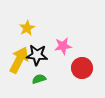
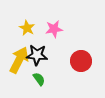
yellow star: rotated 14 degrees counterclockwise
pink star: moved 9 px left, 17 px up
red circle: moved 1 px left, 7 px up
green semicircle: rotated 72 degrees clockwise
